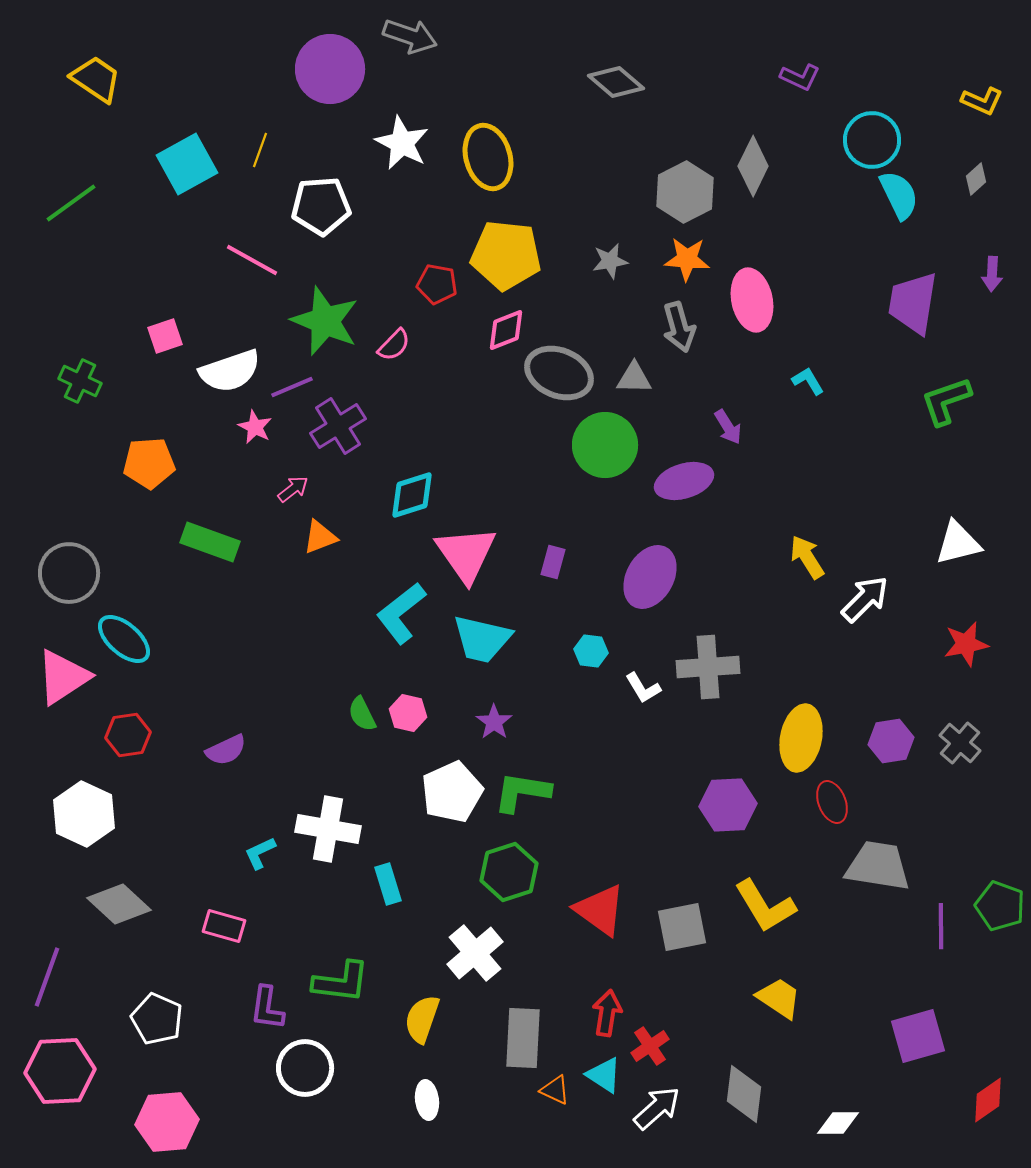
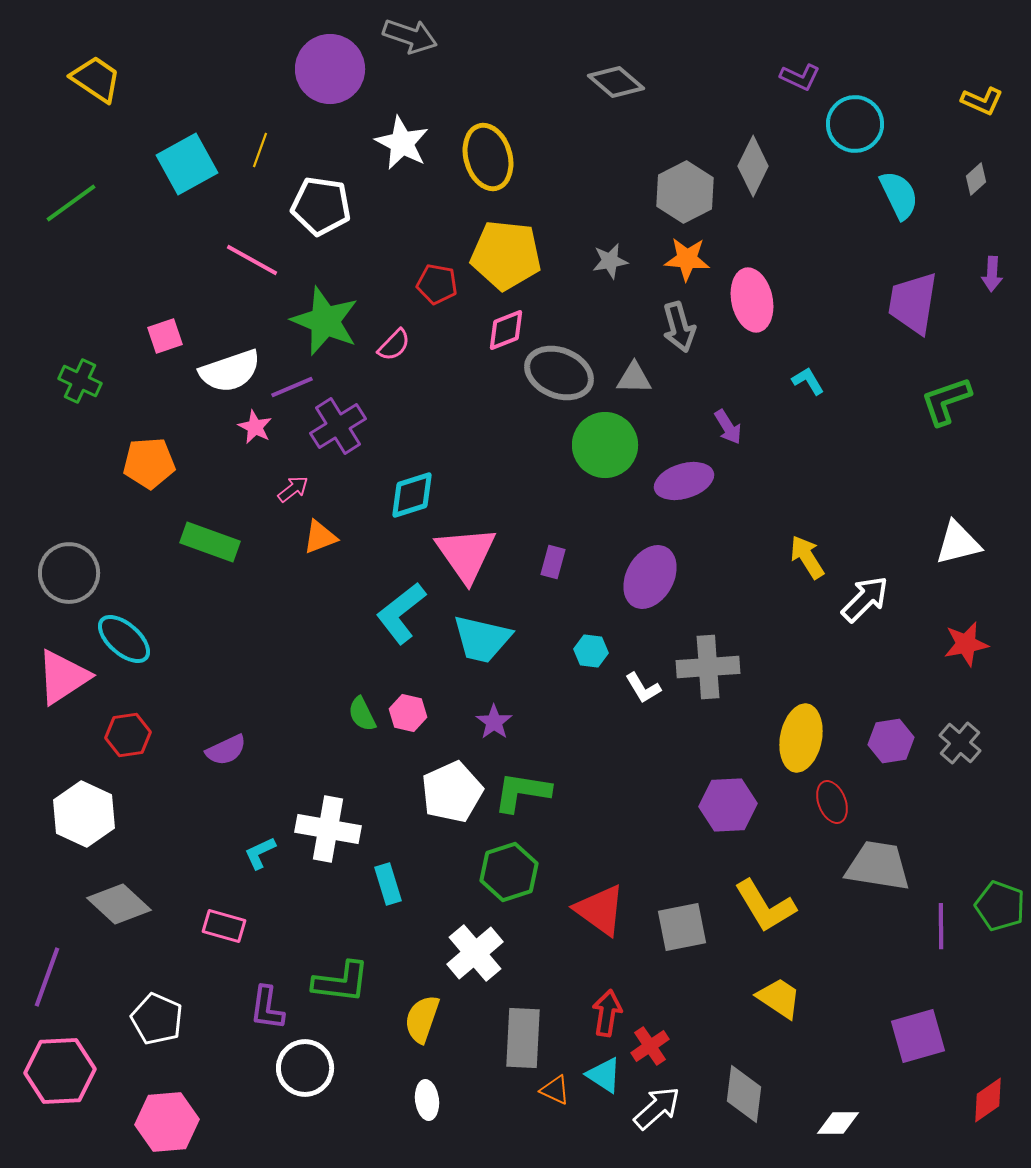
cyan circle at (872, 140): moved 17 px left, 16 px up
white pentagon at (321, 206): rotated 12 degrees clockwise
